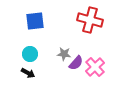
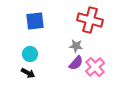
gray star: moved 12 px right, 8 px up
